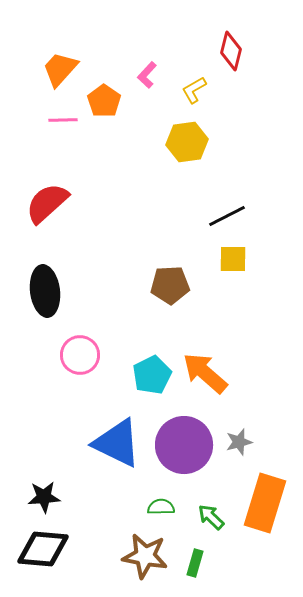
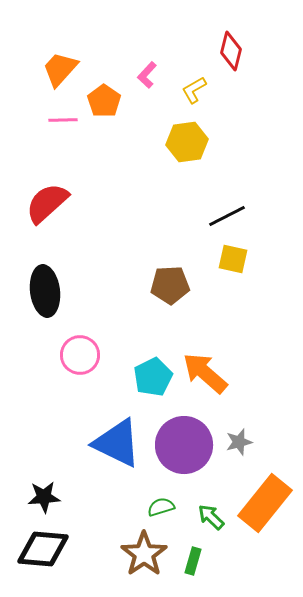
yellow square: rotated 12 degrees clockwise
cyan pentagon: moved 1 px right, 2 px down
orange rectangle: rotated 22 degrees clockwise
green semicircle: rotated 16 degrees counterclockwise
brown star: moved 1 px left, 2 px up; rotated 27 degrees clockwise
green rectangle: moved 2 px left, 2 px up
